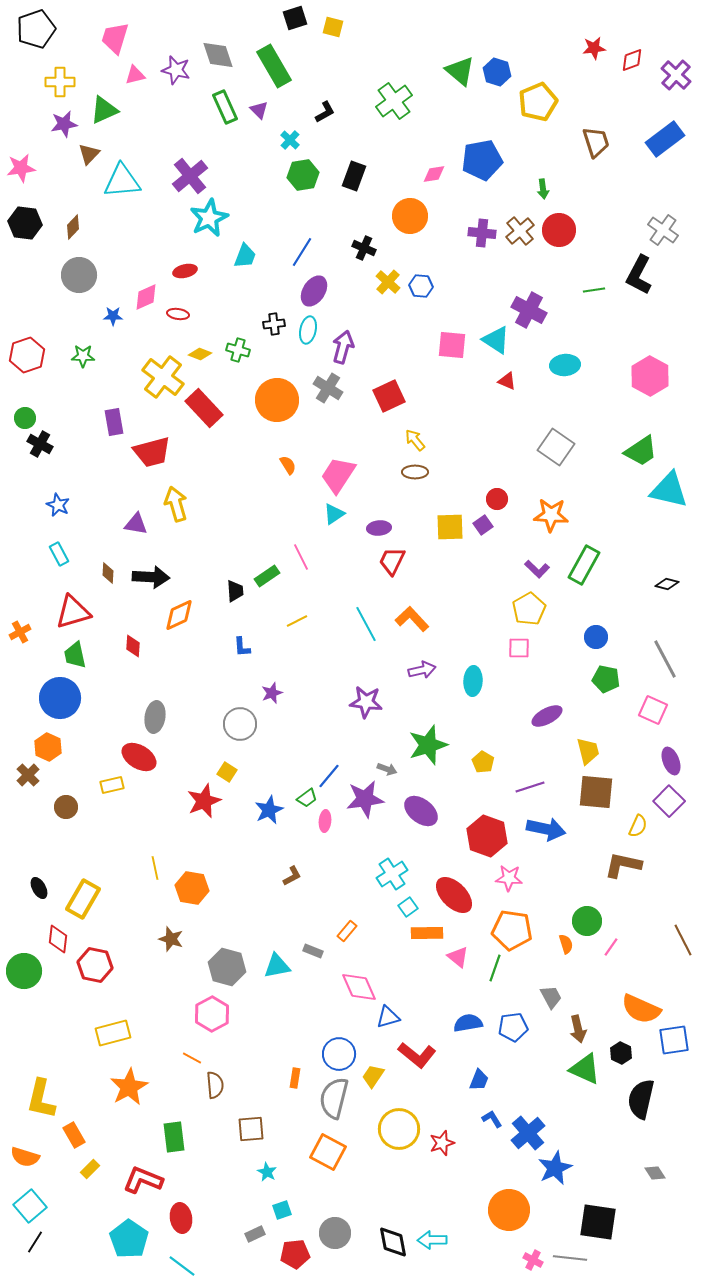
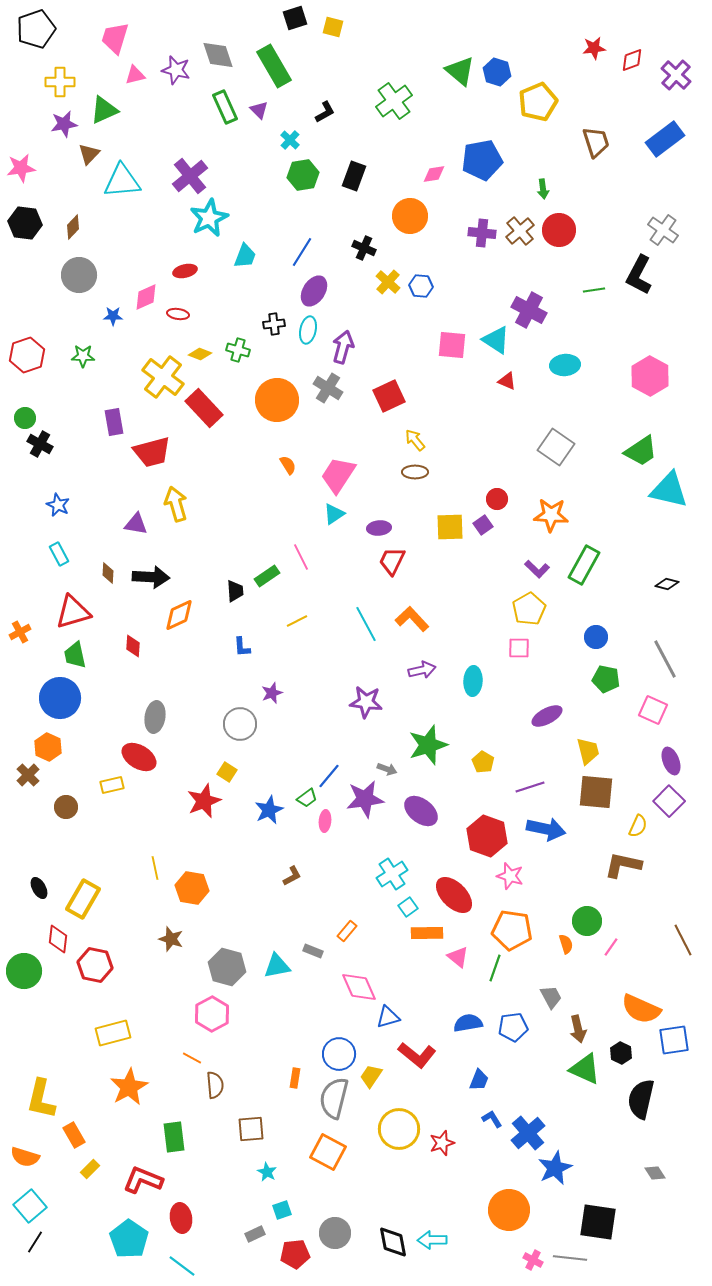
pink star at (509, 878): moved 1 px right, 2 px up; rotated 12 degrees clockwise
yellow trapezoid at (373, 1076): moved 2 px left
